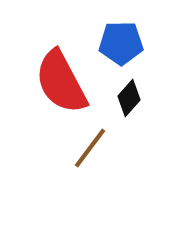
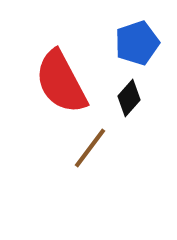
blue pentagon: moved 16 px right; rotated 18 degrees counterclockwise
